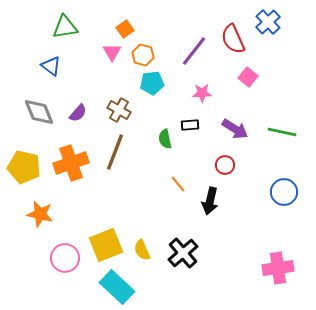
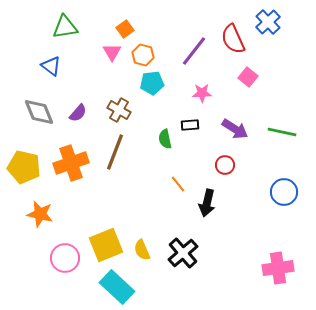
black arrow: moved 3 px left, 2 px down
